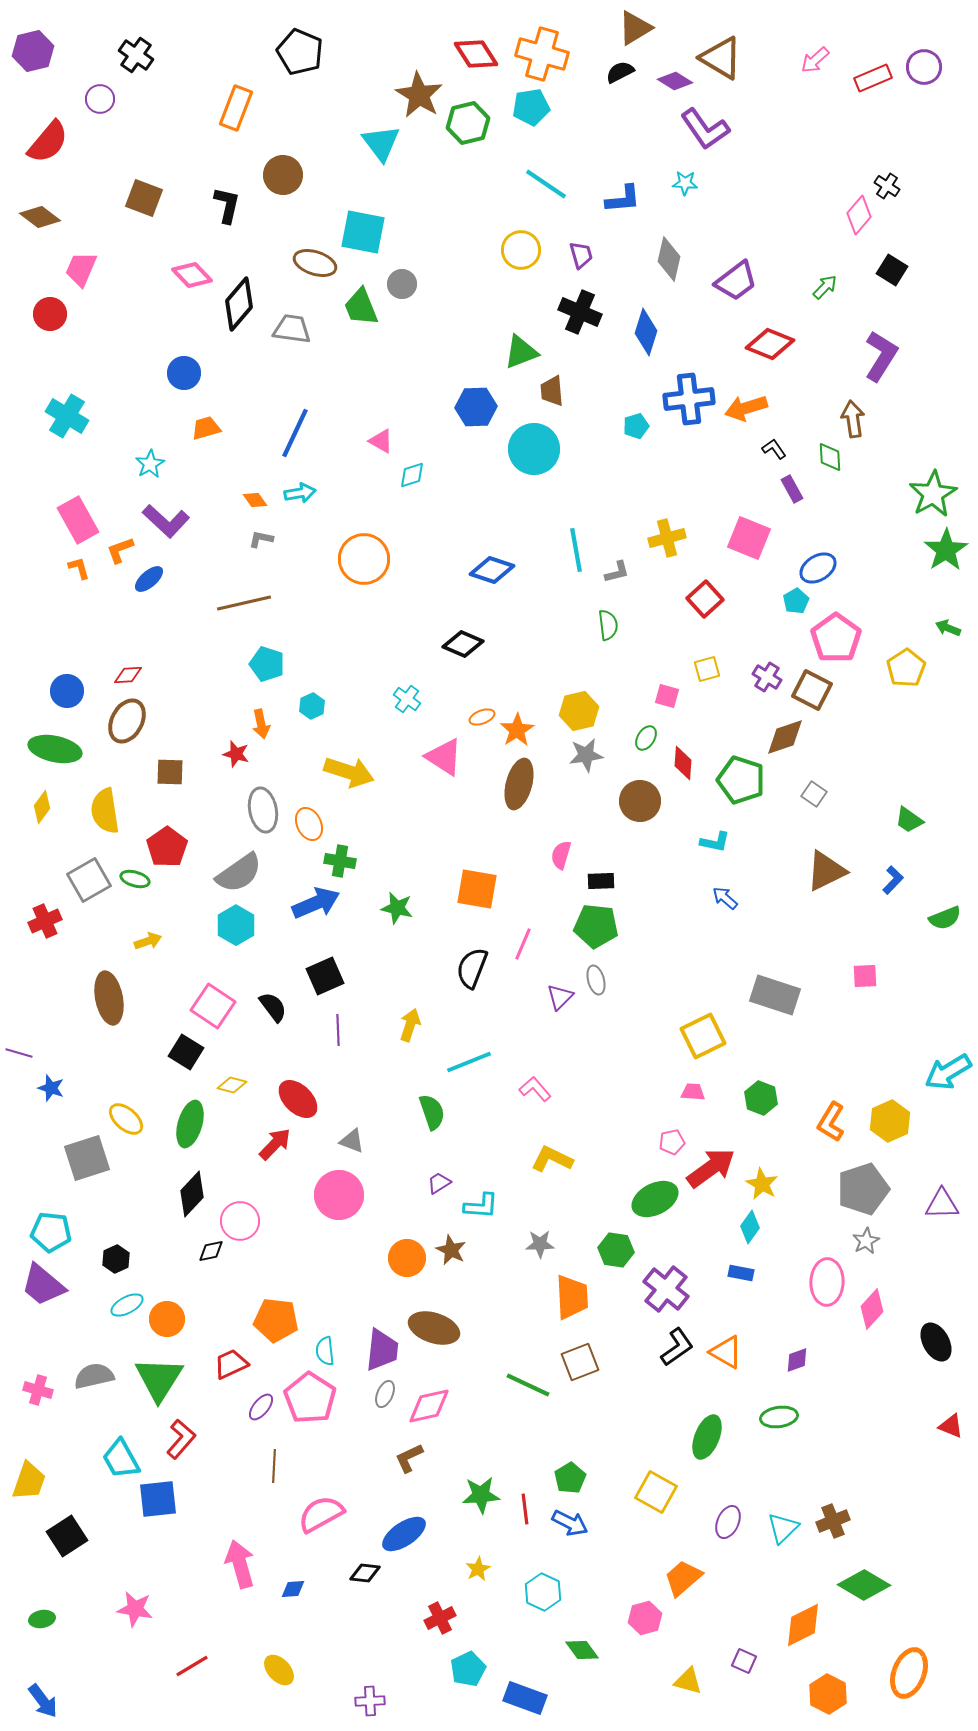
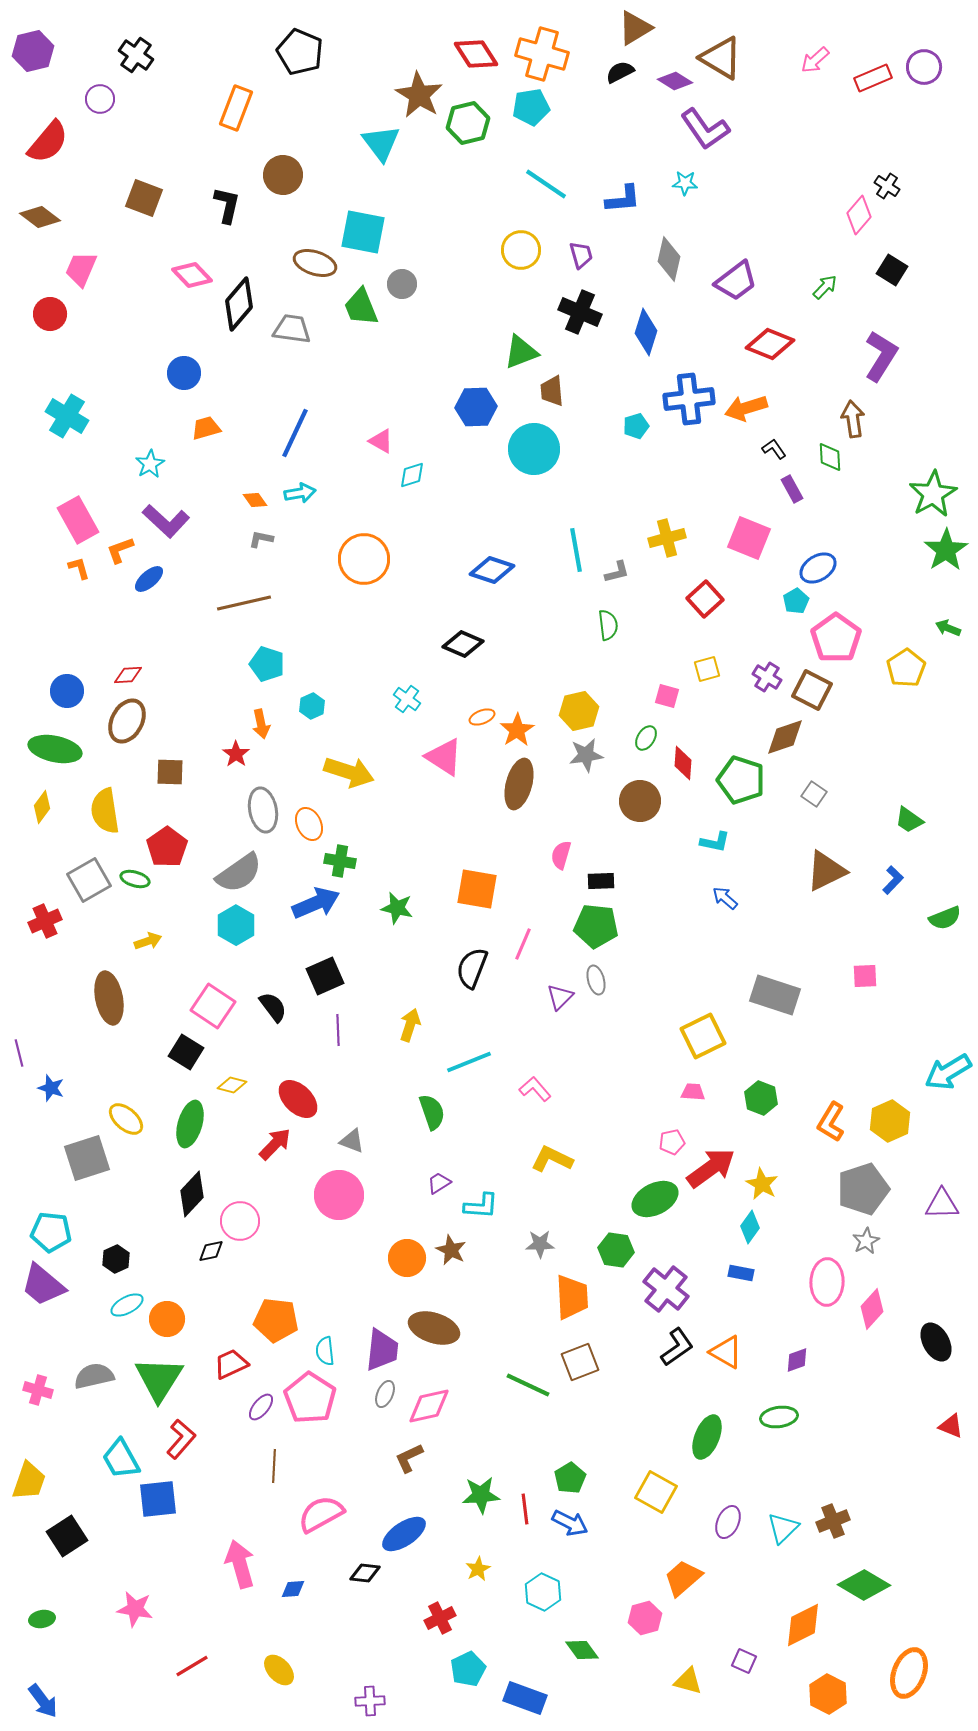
red star at (236, 754): rotated 20 degrees clockwise
purple line at (19, 1053): rotated 60 degrees clockwise
